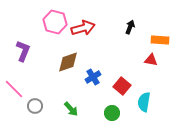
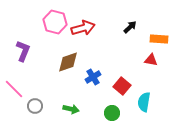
black arrow: rotated 24 degrees clockwise
orange rectangle: moved 1 px left, 1 px up
green arrow: rotated 35 degrees counterclockwise
